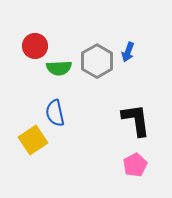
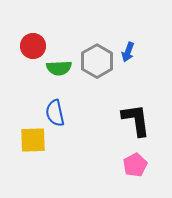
red circle: moved 2 px left
yellow square: rotated 32 degrees clockwise
